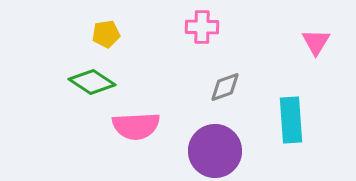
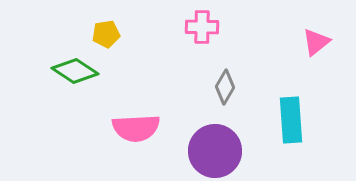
pink triangle: rotated 20 degrees clockwise
green diamond: moved 17 px left, 11 px up
gray diamond: rotated 40 degrees counterclockwise
pink semicircle: moved 2 px down
